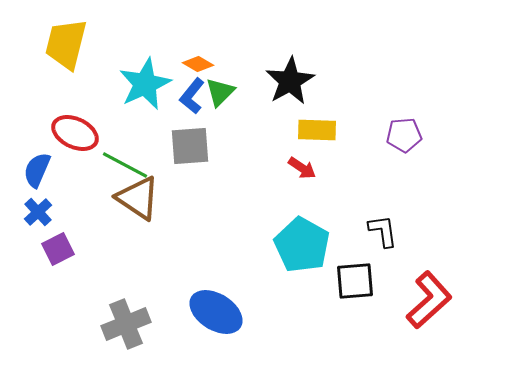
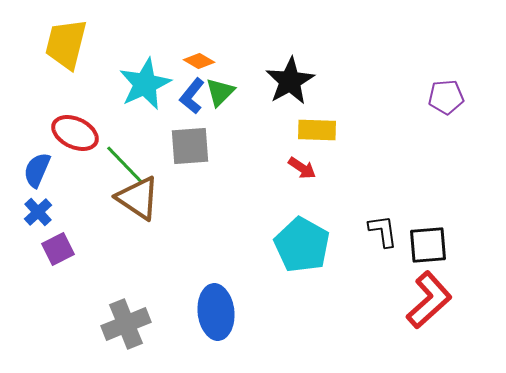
orange diamond: moved 1 px right, 3 px up
purple pentagon: moved 42 px right, 38 px up
green line: rotated 18 degrees clockwise
black square: moved 73 px right, 36 px up
blue ellipse: rotated 52 degrees clockwise
